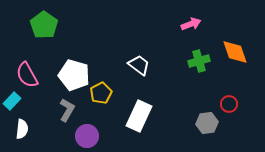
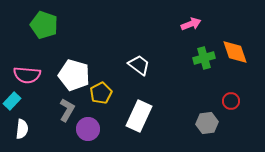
green pentagon: rotated 16 degrees counterclockwise
green cross: moved 5 px right, 3 px up
pink semicircle: rotated 56 degrees counterclockwise
red circle: moved 2 px right, 3 px up
purple circle: moved 1 px right, 7 px up
